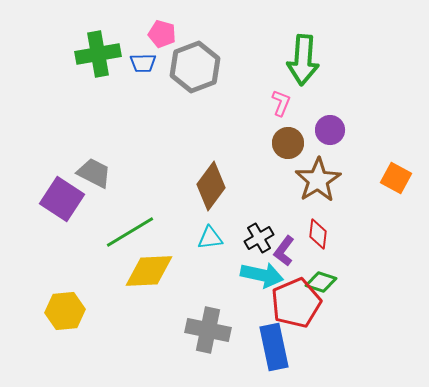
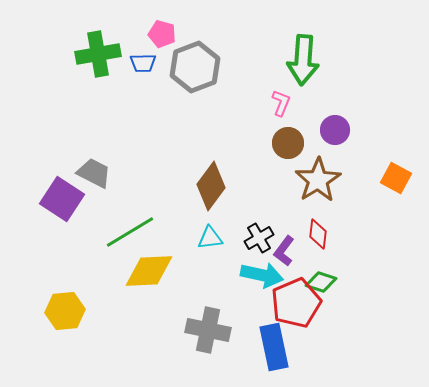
purple circle: moved 5 px right
